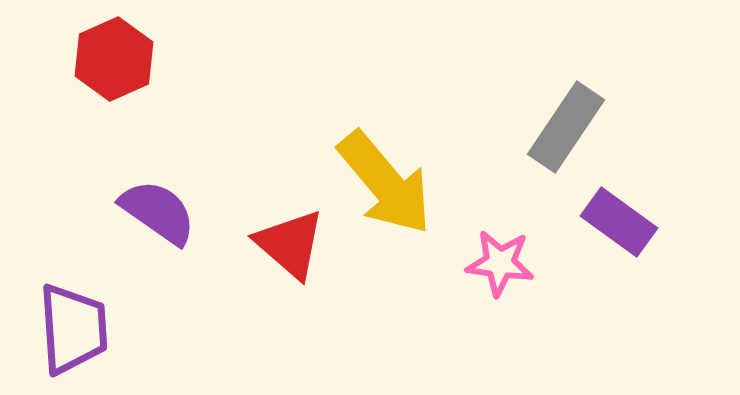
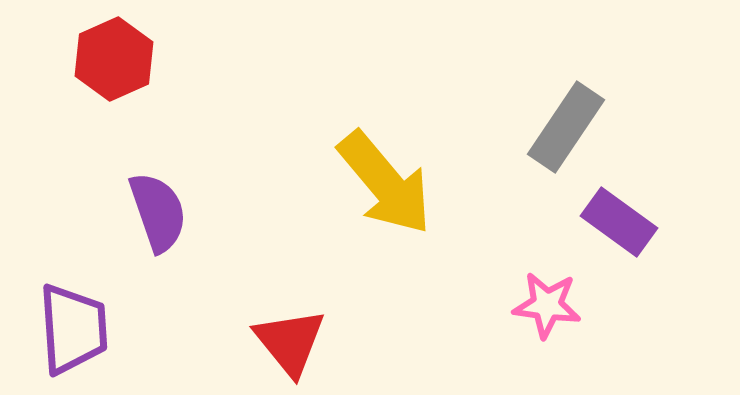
purple semicircle: rotated 36 degrees clockwise
red triangle: moved 98 px down; rotated 10 degrees clockwise
pink star: moved 47 px right, 42 px down
